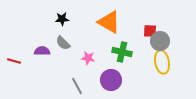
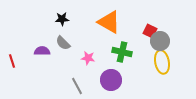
red square: rotated 24 degrees clockwise
red line: moved 2 px left; rotated 56 degrees clockwise
